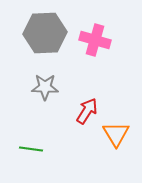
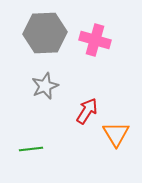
gray star: moved 1 px up; rotated 24 degrees counterclockwise
green line: rotated 15 degrees counterclockwise
